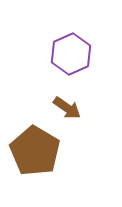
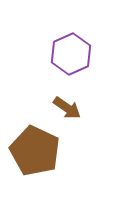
brown pentagon: rotated 6 degrees counterclockwise
